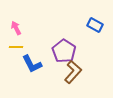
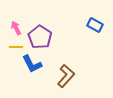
purple pentagon: moved 24 px left, 14 px up
brown L-shape: moved 7 px left, 4 px down
